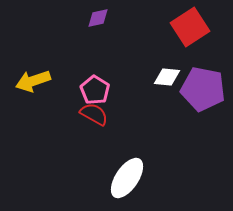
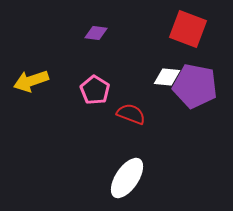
purple diamond: moved 2 px left, 15 px down; rotated 20 degrees clockwise
red square: moved 2 px left, 2 px down; rotated 36 degrees counterclockwise
yellow arrow: moved 2 px left
purple pentagon: moved 8 px left, 3 px up
red semicircle: moved 37 px right; rotated 8 degrees counterclockwise
